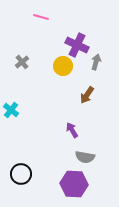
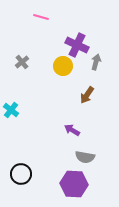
purple arrow: rotated 28 degrees counterclockwise
